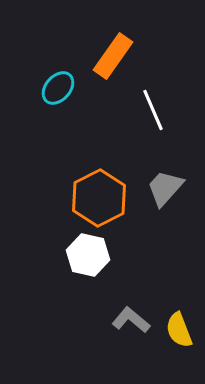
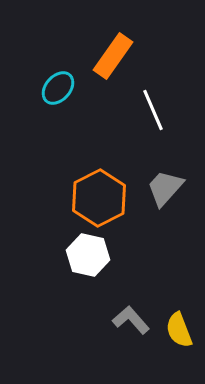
gray L-shape: rotated 9 degrees clockwise
